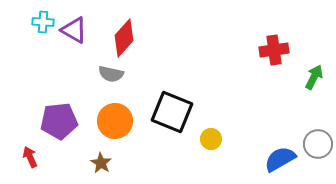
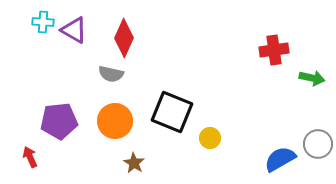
red diamond: rotated 18 degrees counterclockwise
green arrow: moved 2 px left, 1 px down; rotated 75 degrees clockwise
yellow circle: moved 1 px left, 1 px up
brown star: moved 33 px right
